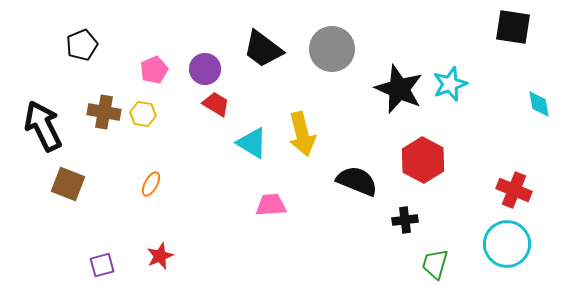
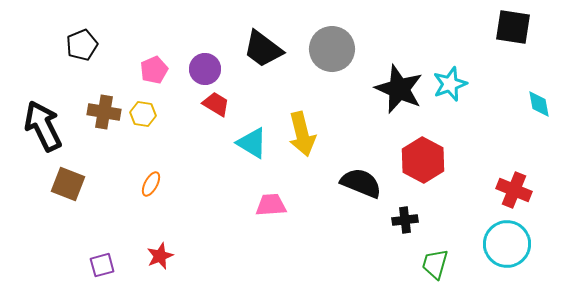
black semicircle: moved 4 px right, 2 px down
